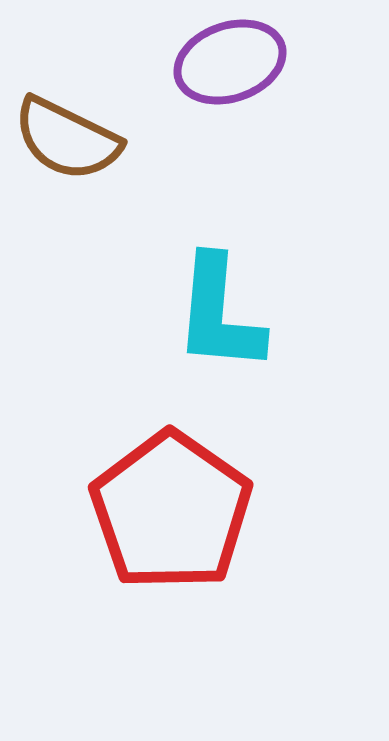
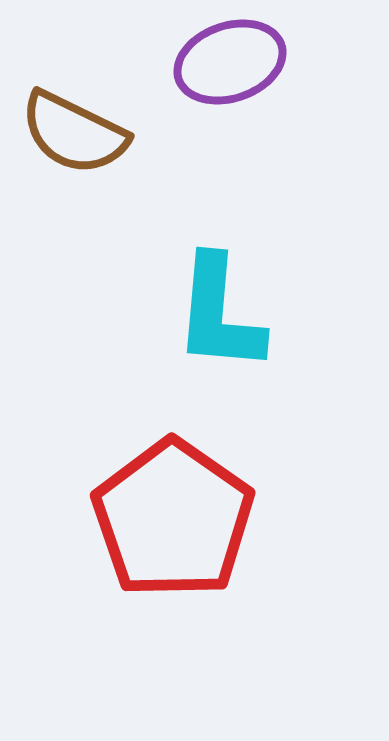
brown semicircle: moved 7 px right, 6 px up
red pentagon: moved 2 px right, 8 px down
